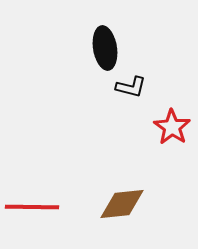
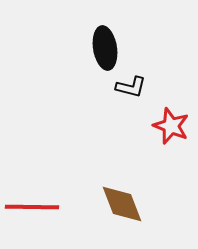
red star: moved 1 px left, 1 px up; rotated 12 degrees counterclockwise
brown diamond: rotated 75 degrees clockwise
